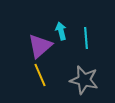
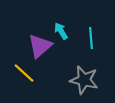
cyan arrow: rotated 18 degrees counterclockwise
cyan line: moved 5 px right
yellow line: moved 16 px left, 2 px up; rotated 25 degrees counterclockwise
